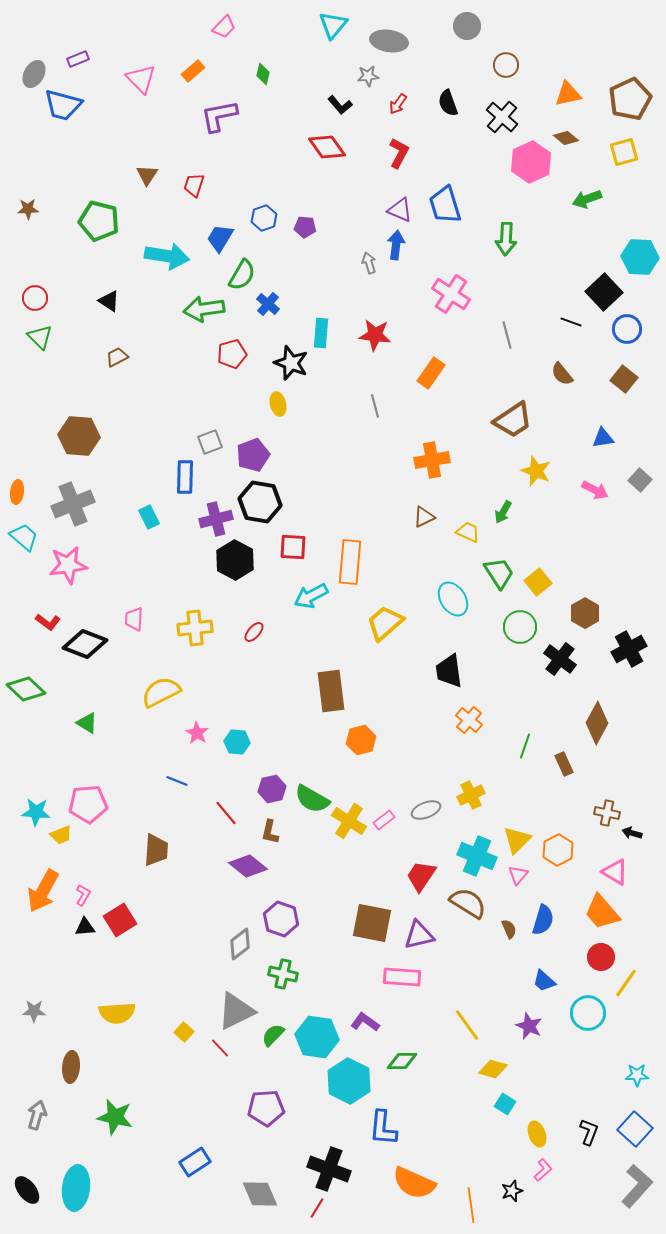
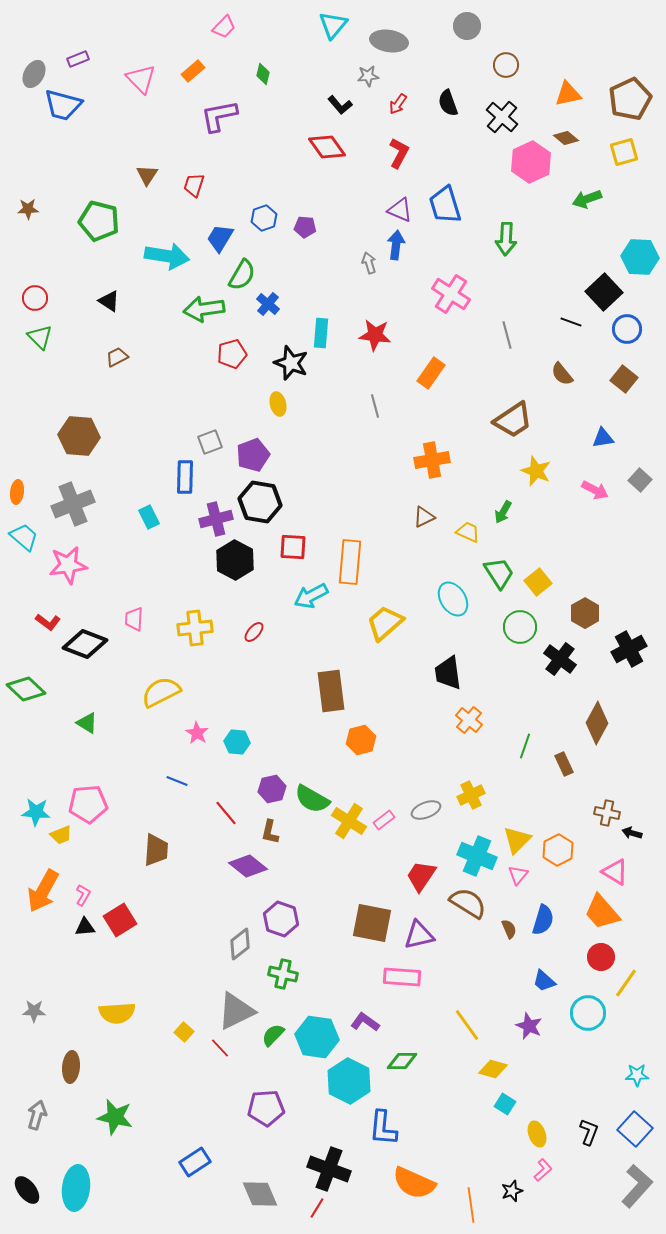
black trapezoid at (449, 671): moved 1 px left, 2 px down
